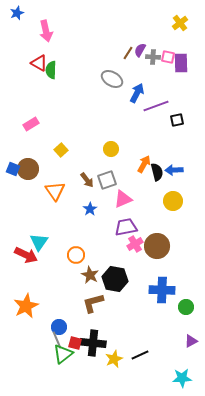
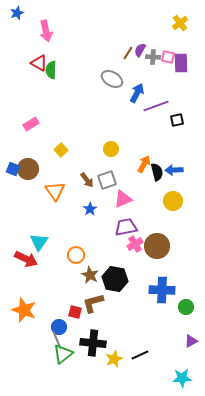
red arrow at (26, 255): moved 4 px down
orange star at (26, 306): moved 2 px left, 4 px down; rotated 25 degrees counterclockwise
red square at (75, 343): moved 31 px up
